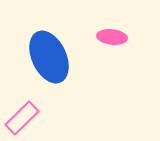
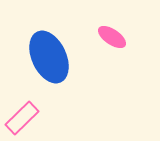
pink ellipse: rotated 28 degrees clockwise
